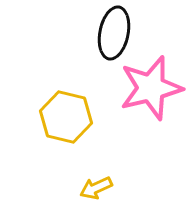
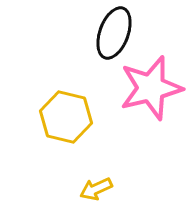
black ellipse: rotated 9 degrees clockwise
yellow arrow: moved 1 px down
